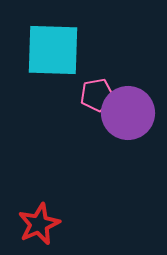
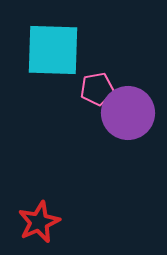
pink pentagon: moved 6 px up
red star: moved 2 px up
